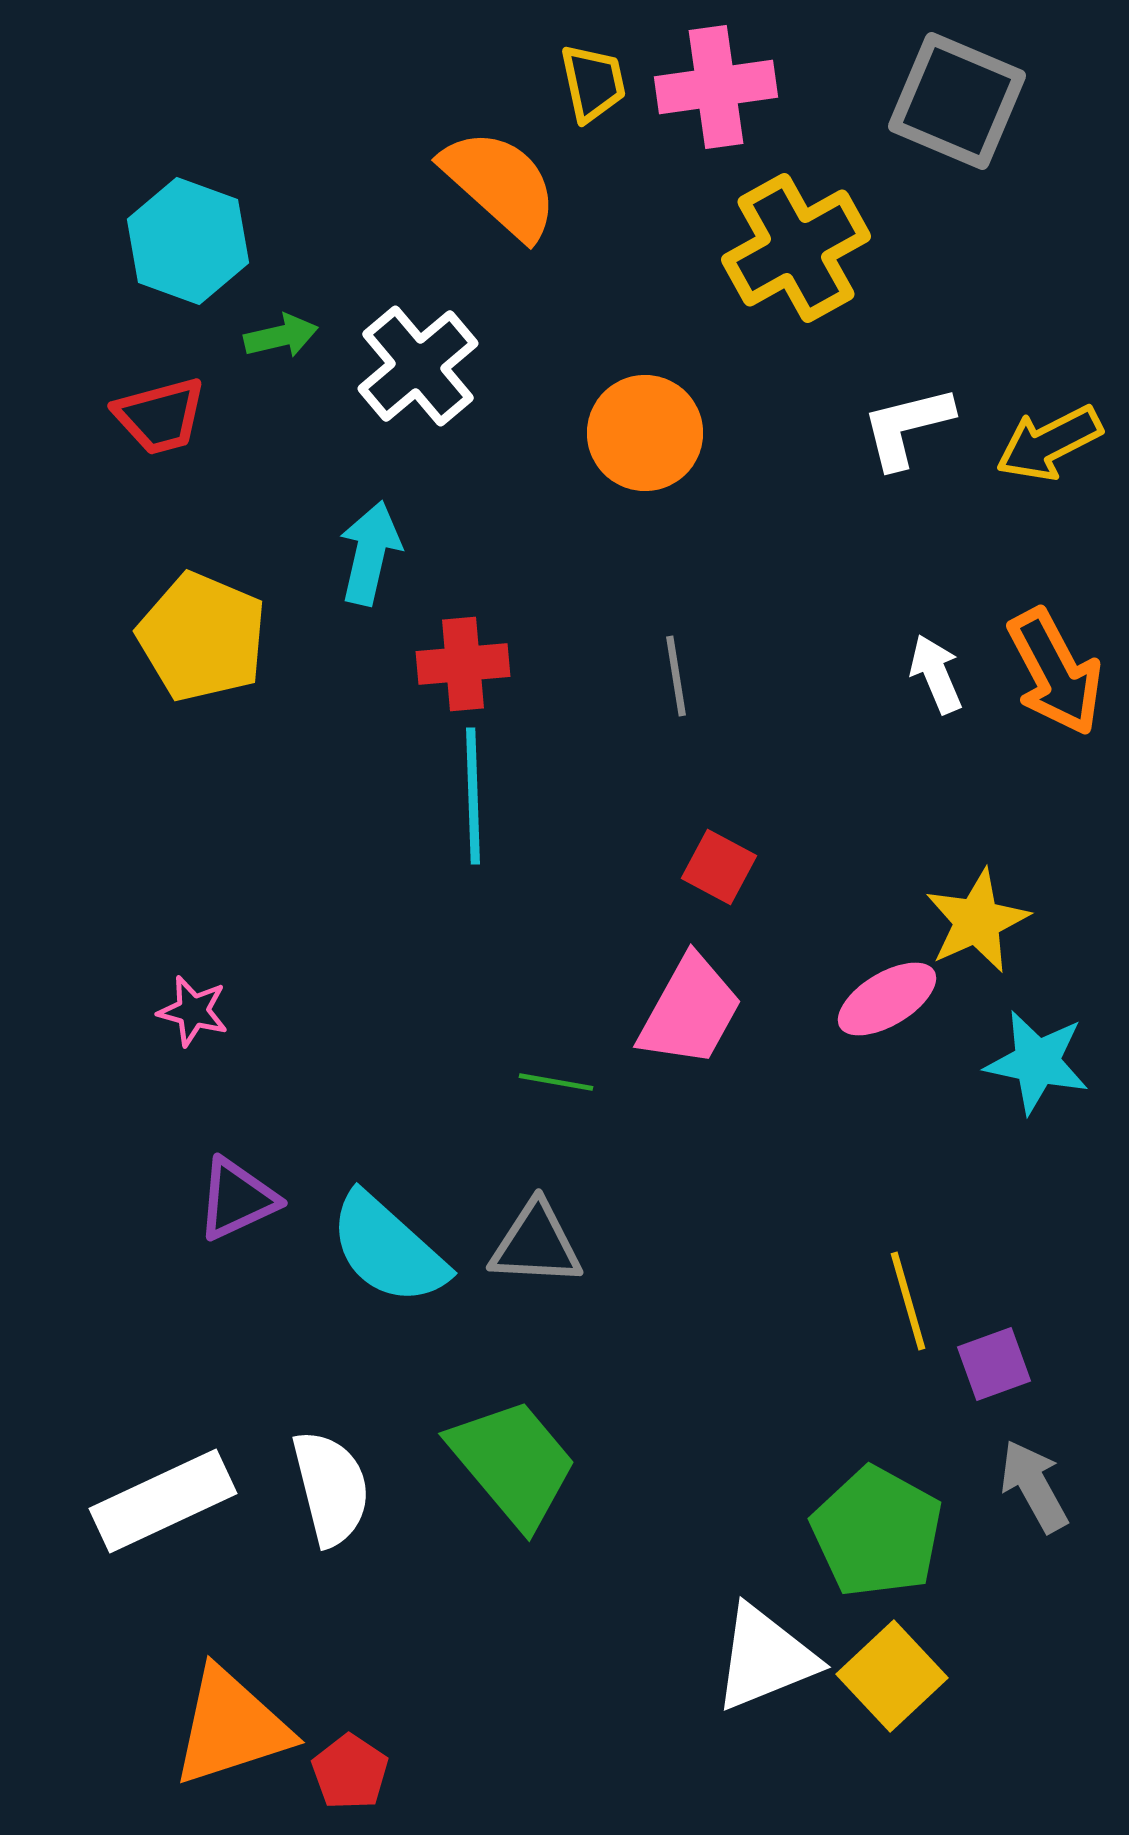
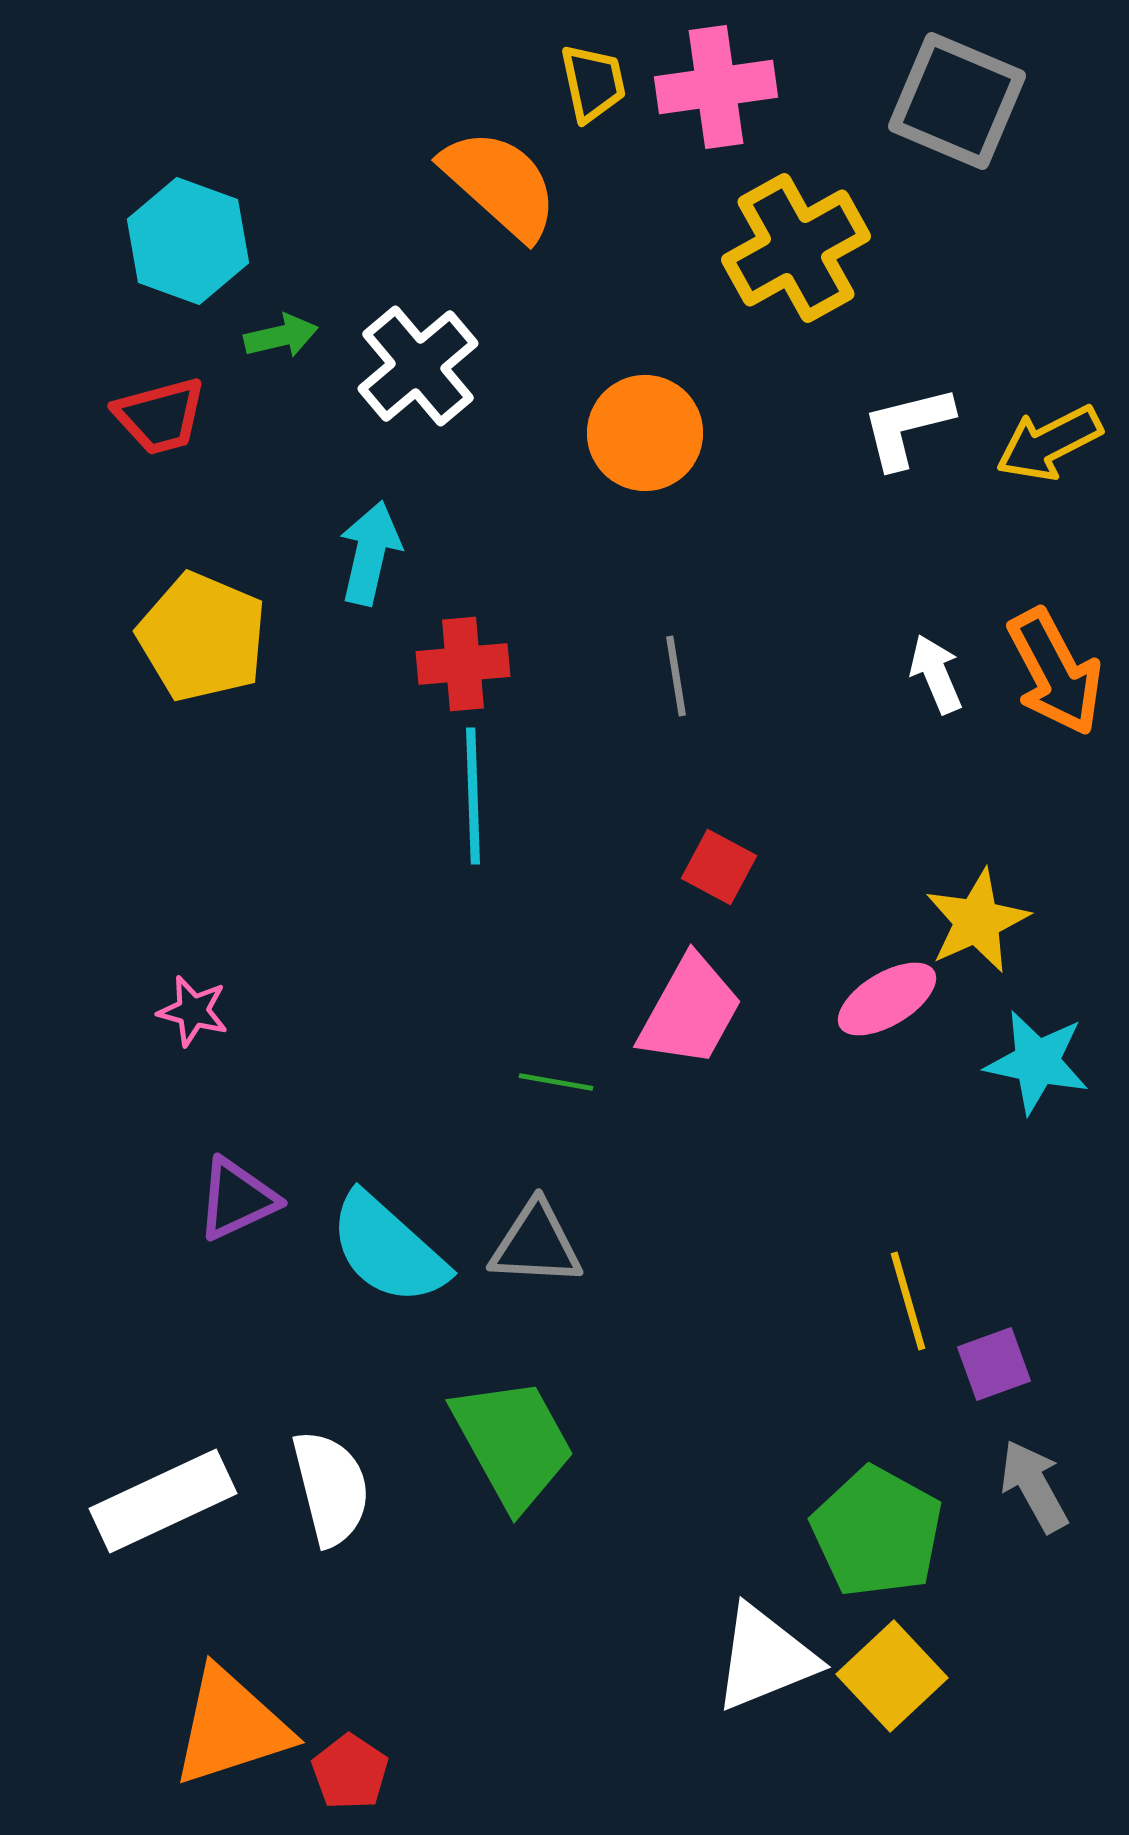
green trapezoid: moved 20 px up; rotated 11 degrees clockwise
